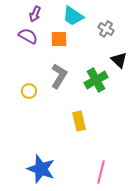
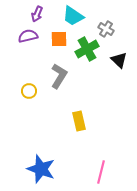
purple arrow: moved 2 px right
purple semicircle: rotated 42 degrees counterclockwise
green cross: moved 9 px left, 31 px up
